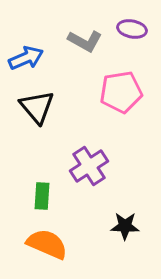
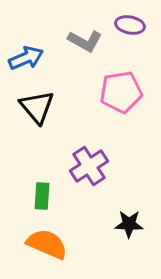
purple ellipse: moved 2 px left, 4 px up
black star: moved 4 px right, 2 px up
